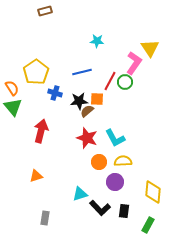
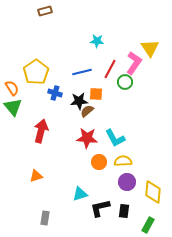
red line: moved 12 px up
orange square: moved 1 px left, 5 px up
red star: rotated 15 degrees counterclockwise
purple circle: moved 12 px right
black L-shape: rotated 120 degrees clockwise
